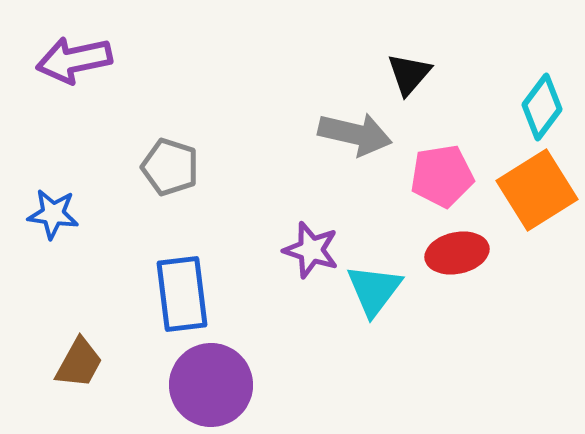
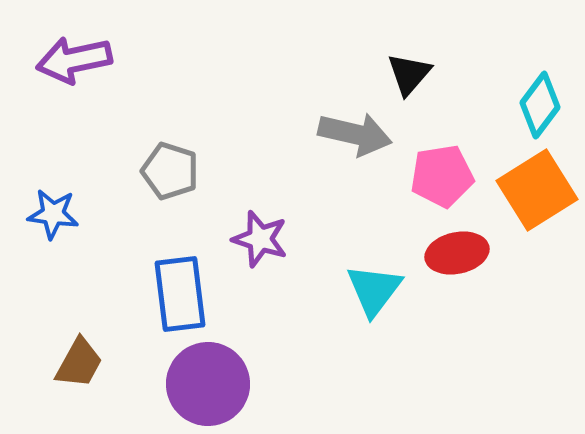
cyan diamond: moved 2 px left, 2 px up
gray pentagon: moved 4 px down
purple star: moved 51 px left, 11 px up
blue rectangle: moved 2 px left
purple circle: moved 3 px left, 1 px up
